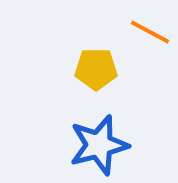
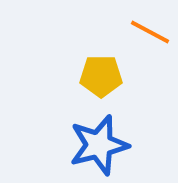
yellow pentagon: moved 5 px right, 7 px down
